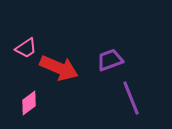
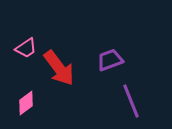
red arrow: rotated 30 degrees clockwise
purple line: moved 3 px down
pink diamond: moved 3 px left
